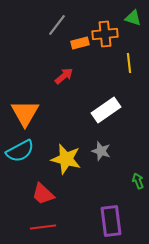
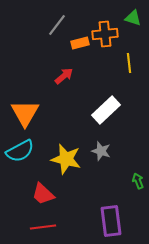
white rectangle: rotated 8 degrees counterclockwise
